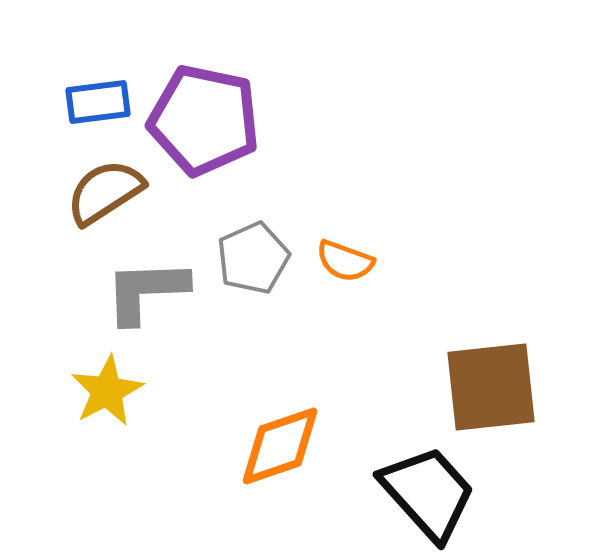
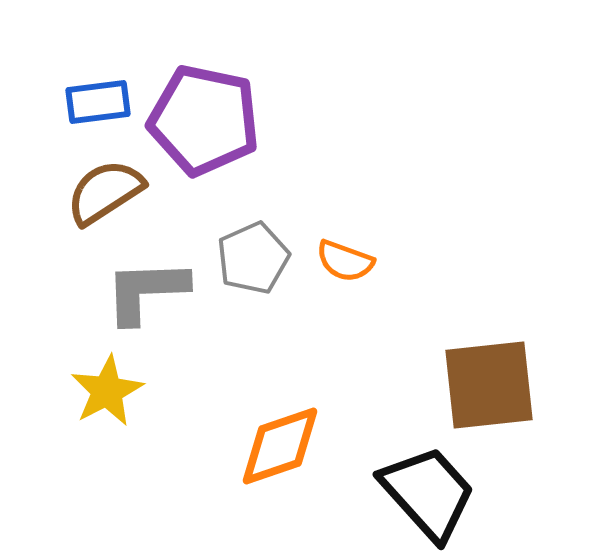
brown square: moved 2 px left, 2 px up
